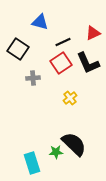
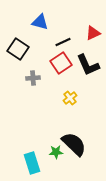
black L-shape: moved 2 px down
